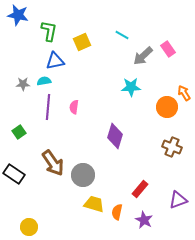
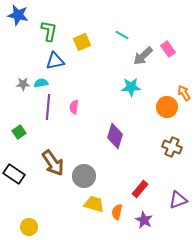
cyan semicircle: moved 3 px left, 2 px down
gray circle: moved 1 px right, 1 px down
